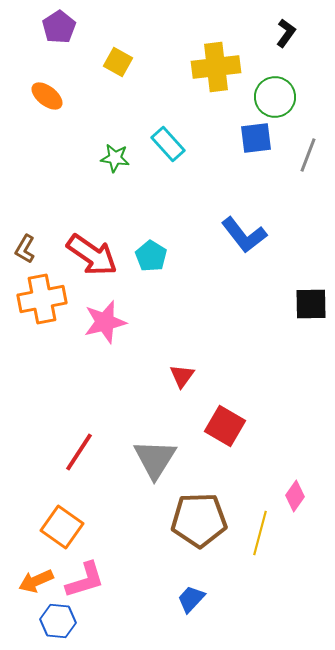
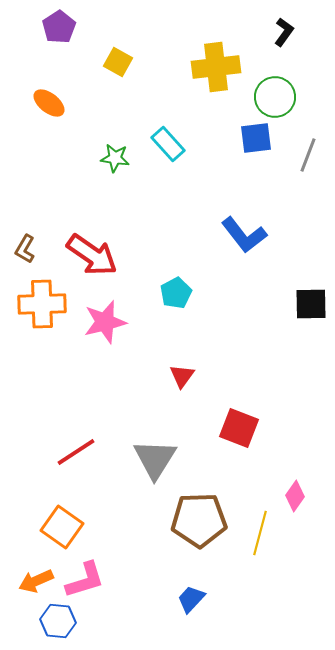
black L-shape: moved 2 px left, 1 px up
orange ellipse: moved 2 px right, 7 px down
cyan pentagon: moved 25 px right, 37 px down; rotated 12 degrees clockwise
orange cross: moved 5 px down; rotated 9 degrees clockwise
red square: moved 14 px right, 2 px down; rotated 9 degrees counterclockwise
red line: moved 3 px left; rotated 24 degrees clockwise
